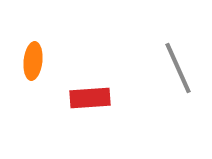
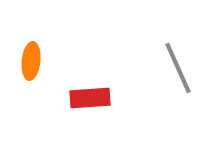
orange ellipse: moved 2 px left
